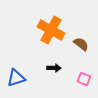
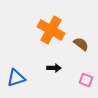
pink square: moved 2 px right, 1 px down
